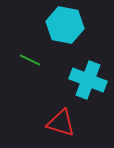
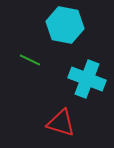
cyan cross: moved 1 px left, 1 px up
